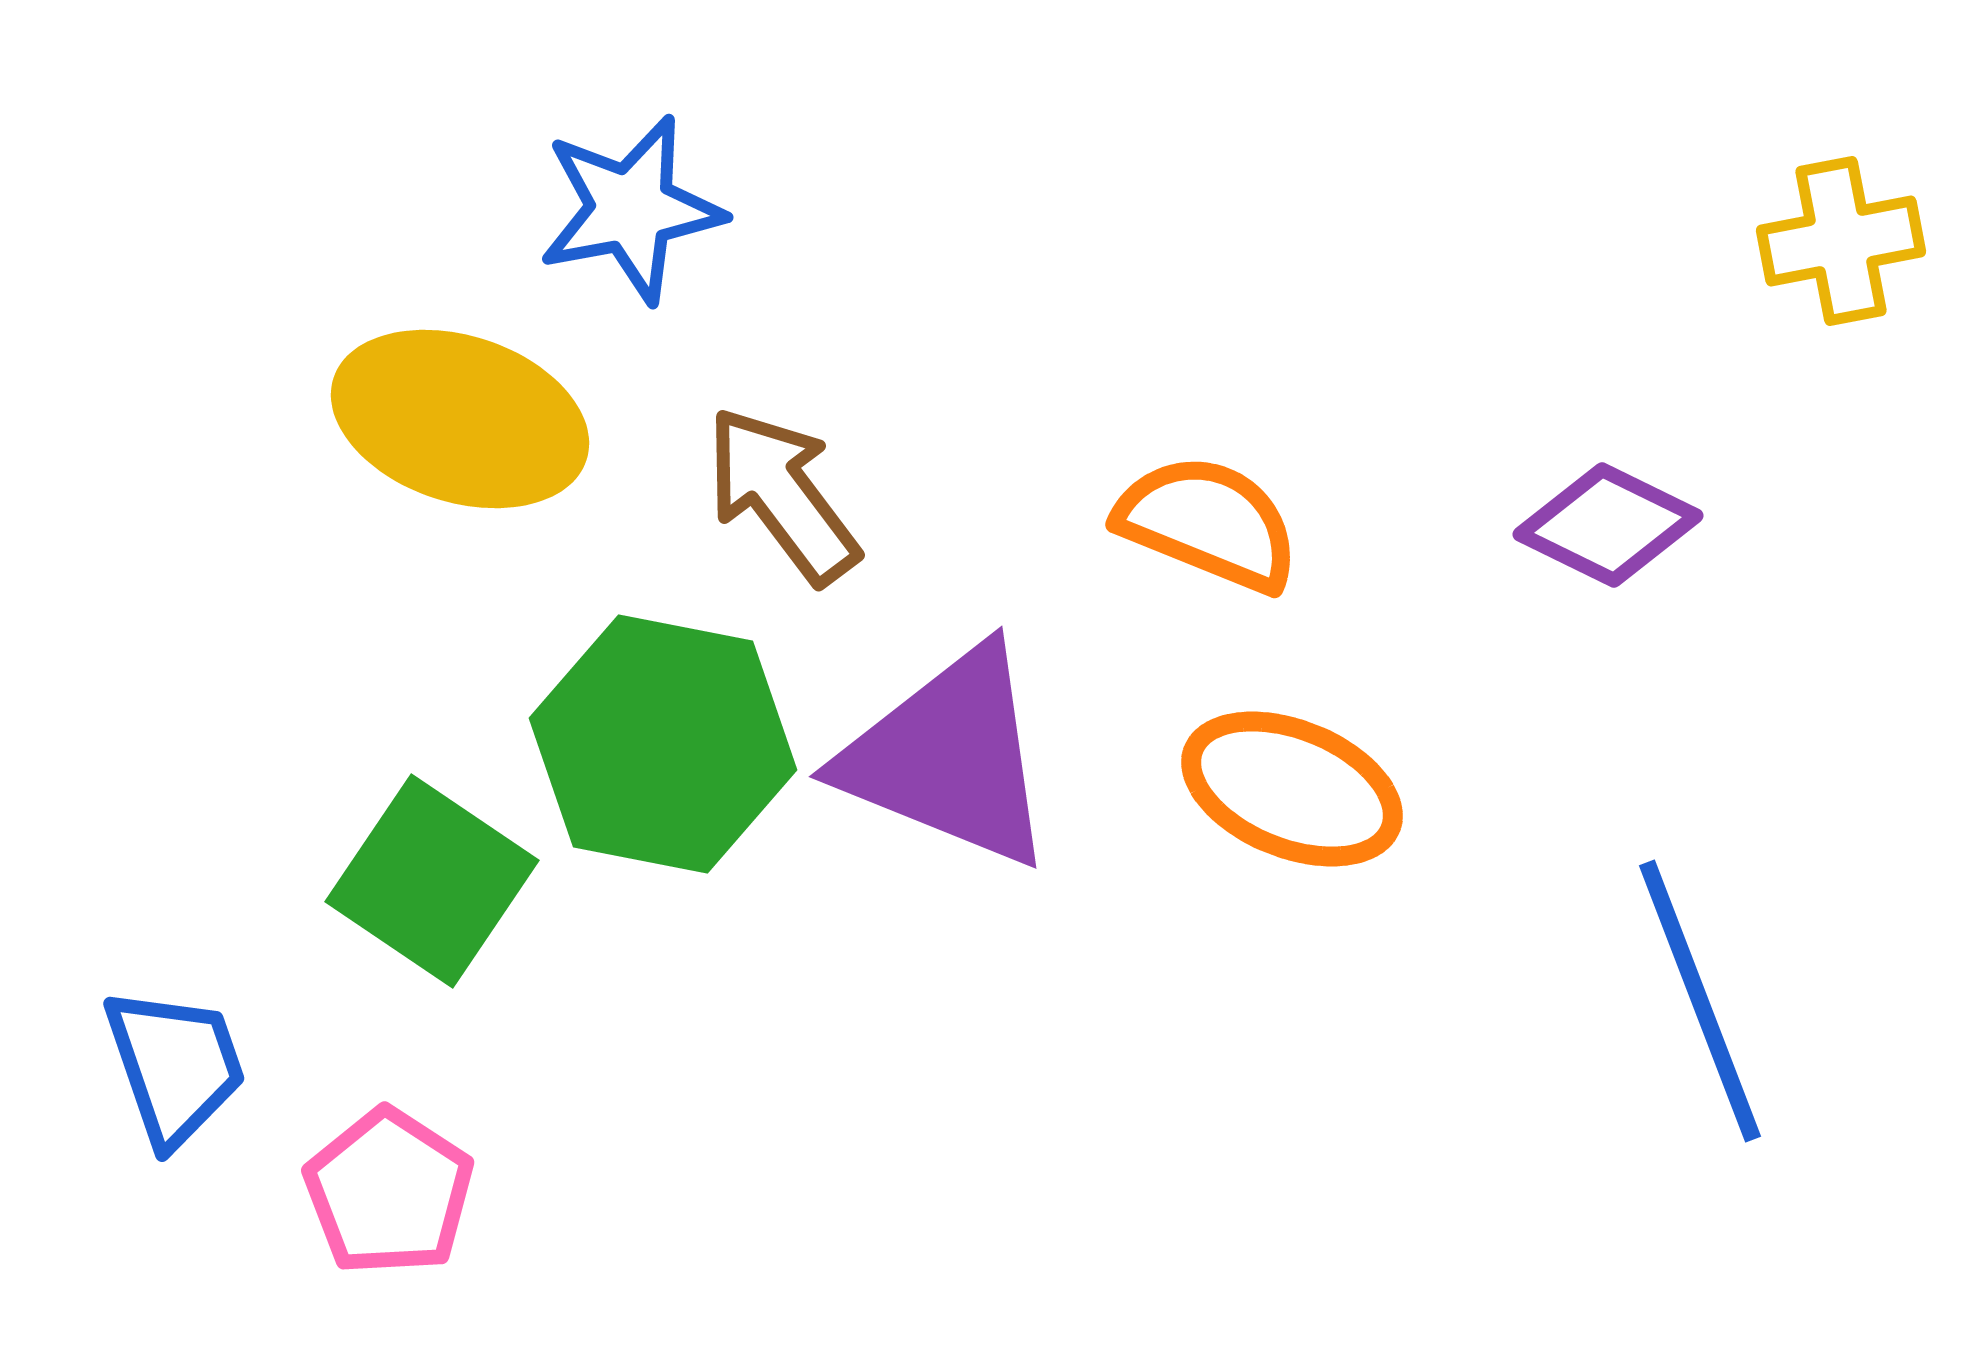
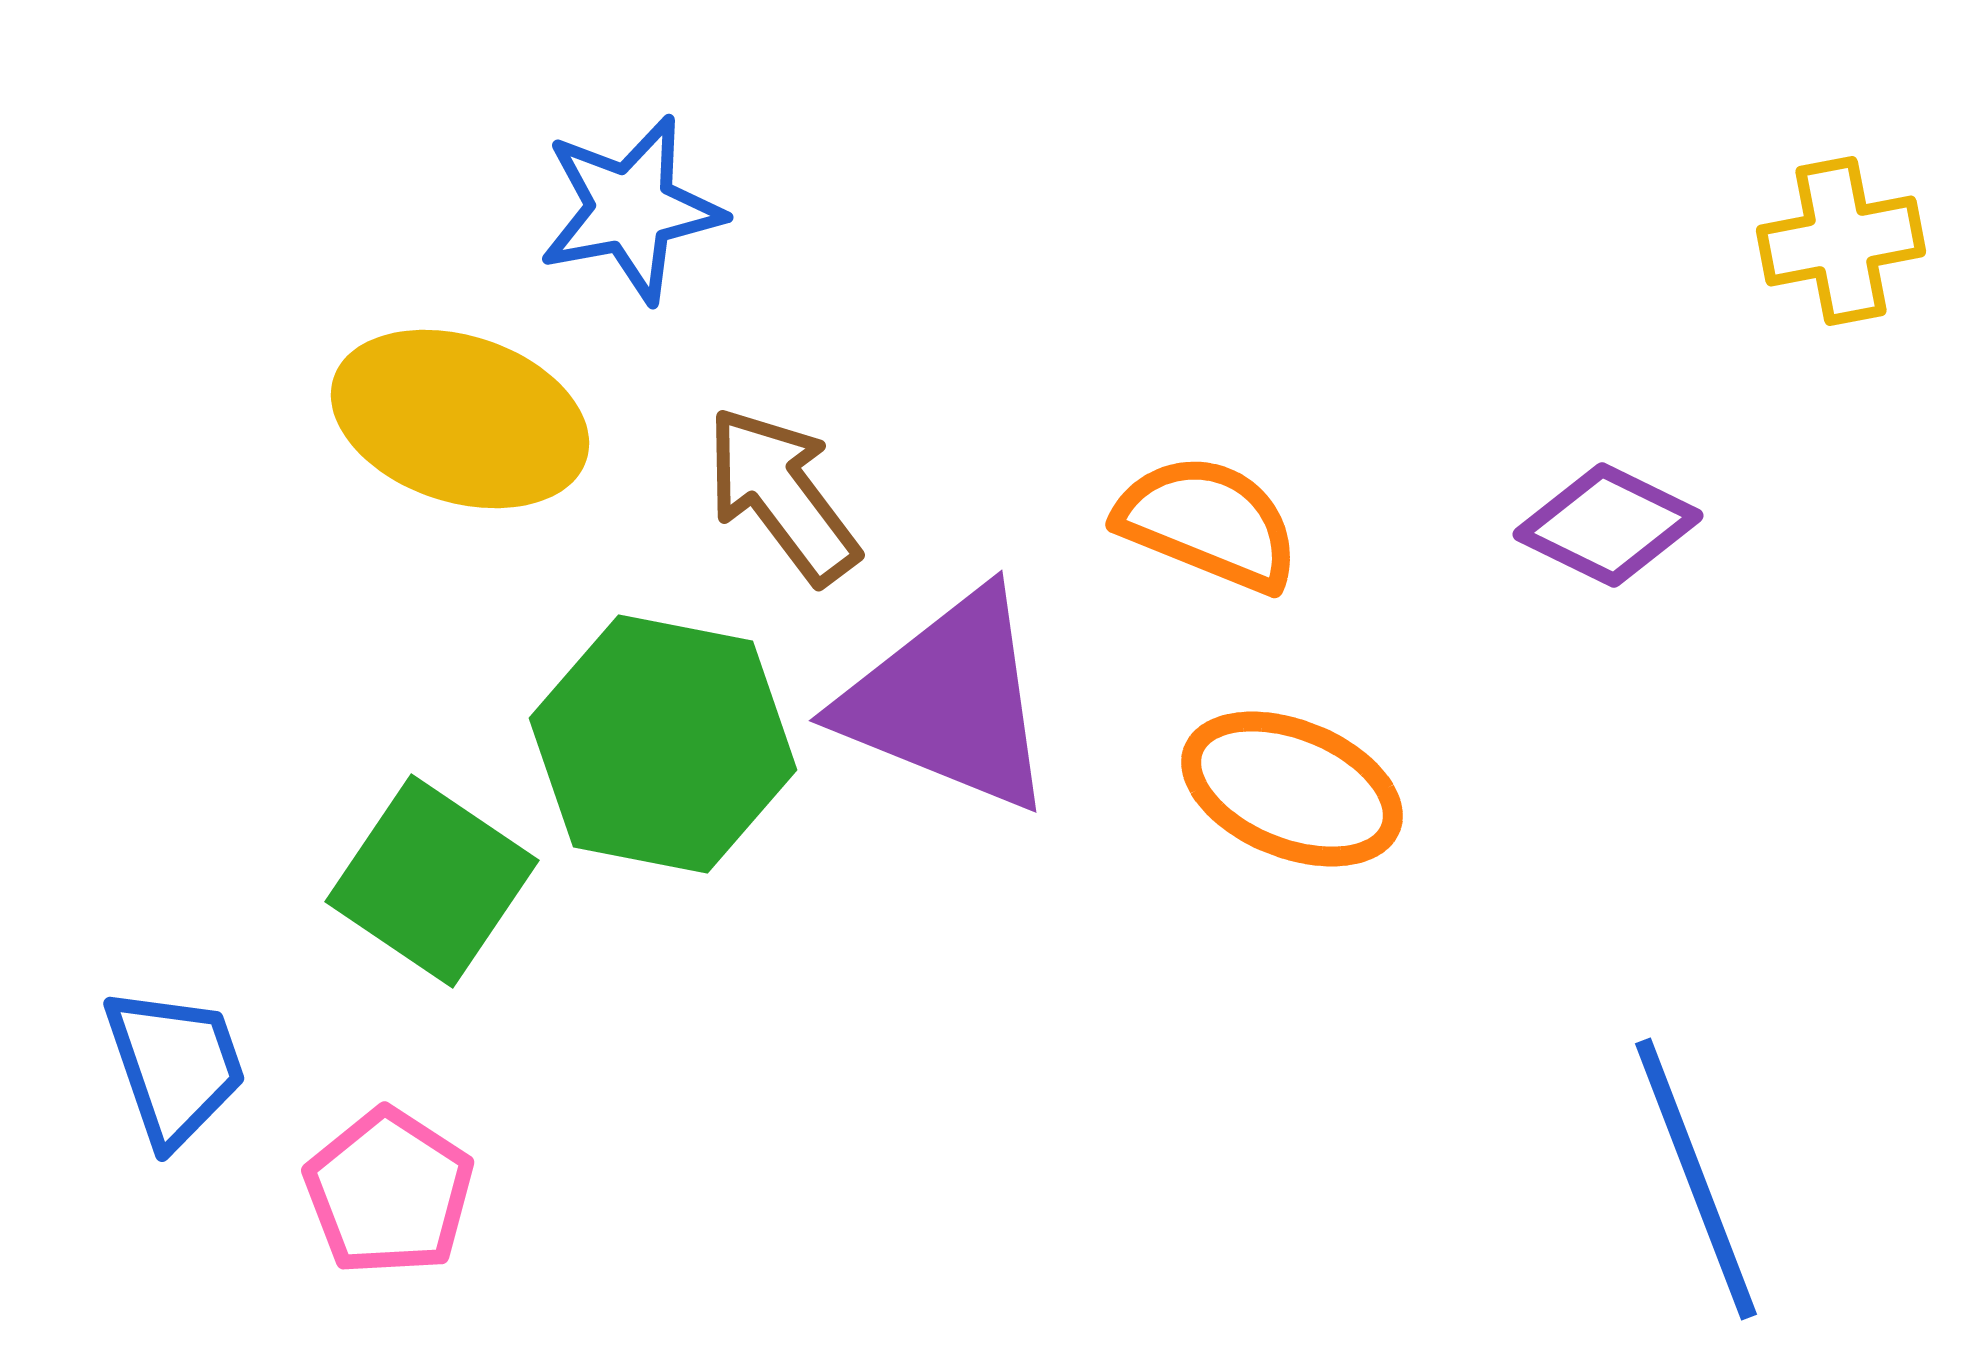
purple triangle: moved 56 px up
blue line: moved 4 px left, 178 px down
